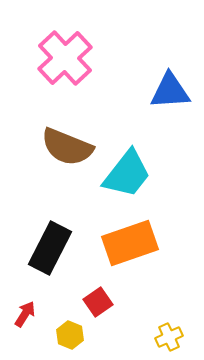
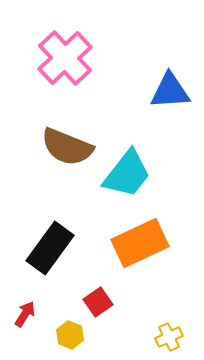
orange rectangle: moved 10 px right; rotated 6 degrees counterclockwise
black rectangle: rotated 9 degrees clockwise
